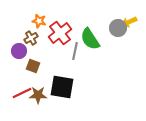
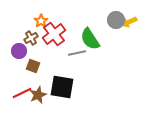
orange star: moved 2 px right; rotated 24 degrees clockwise
gray circle: moved 2 px left, 8 px up
red cross: moved 6 px left, 1 px down
gray line: moved 2 px right, 2 px down; rotated 66 degrees clockwise
brown star: rotated 24 degrees counterclockwise
